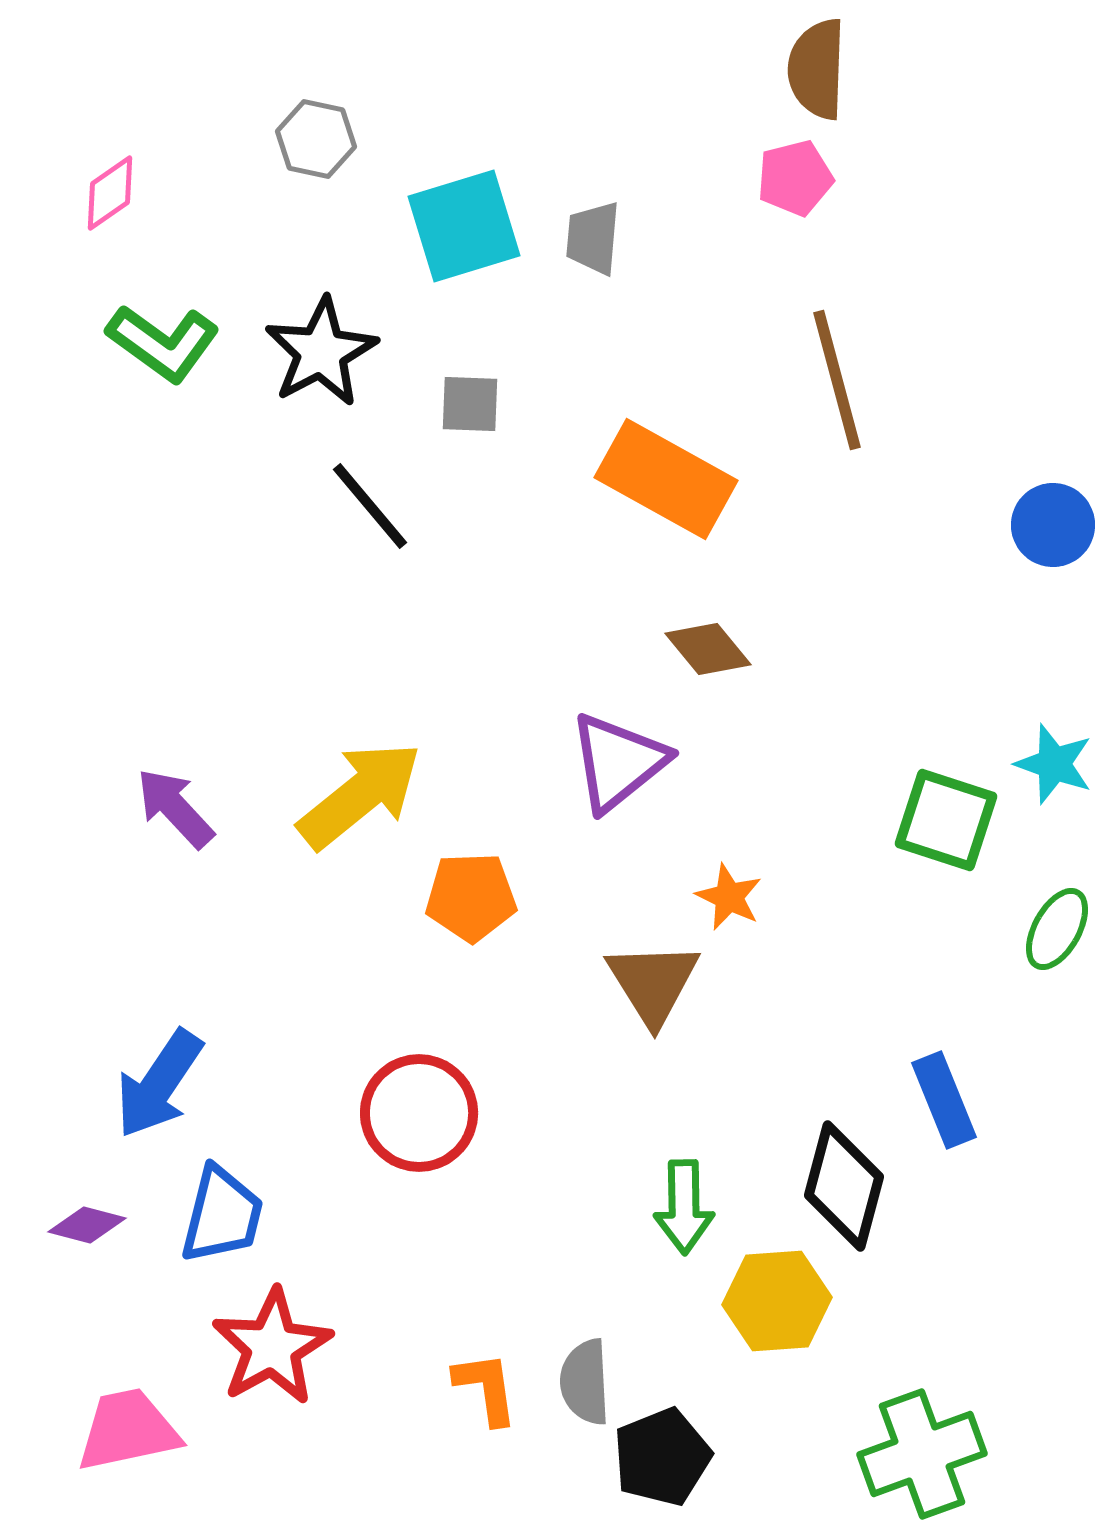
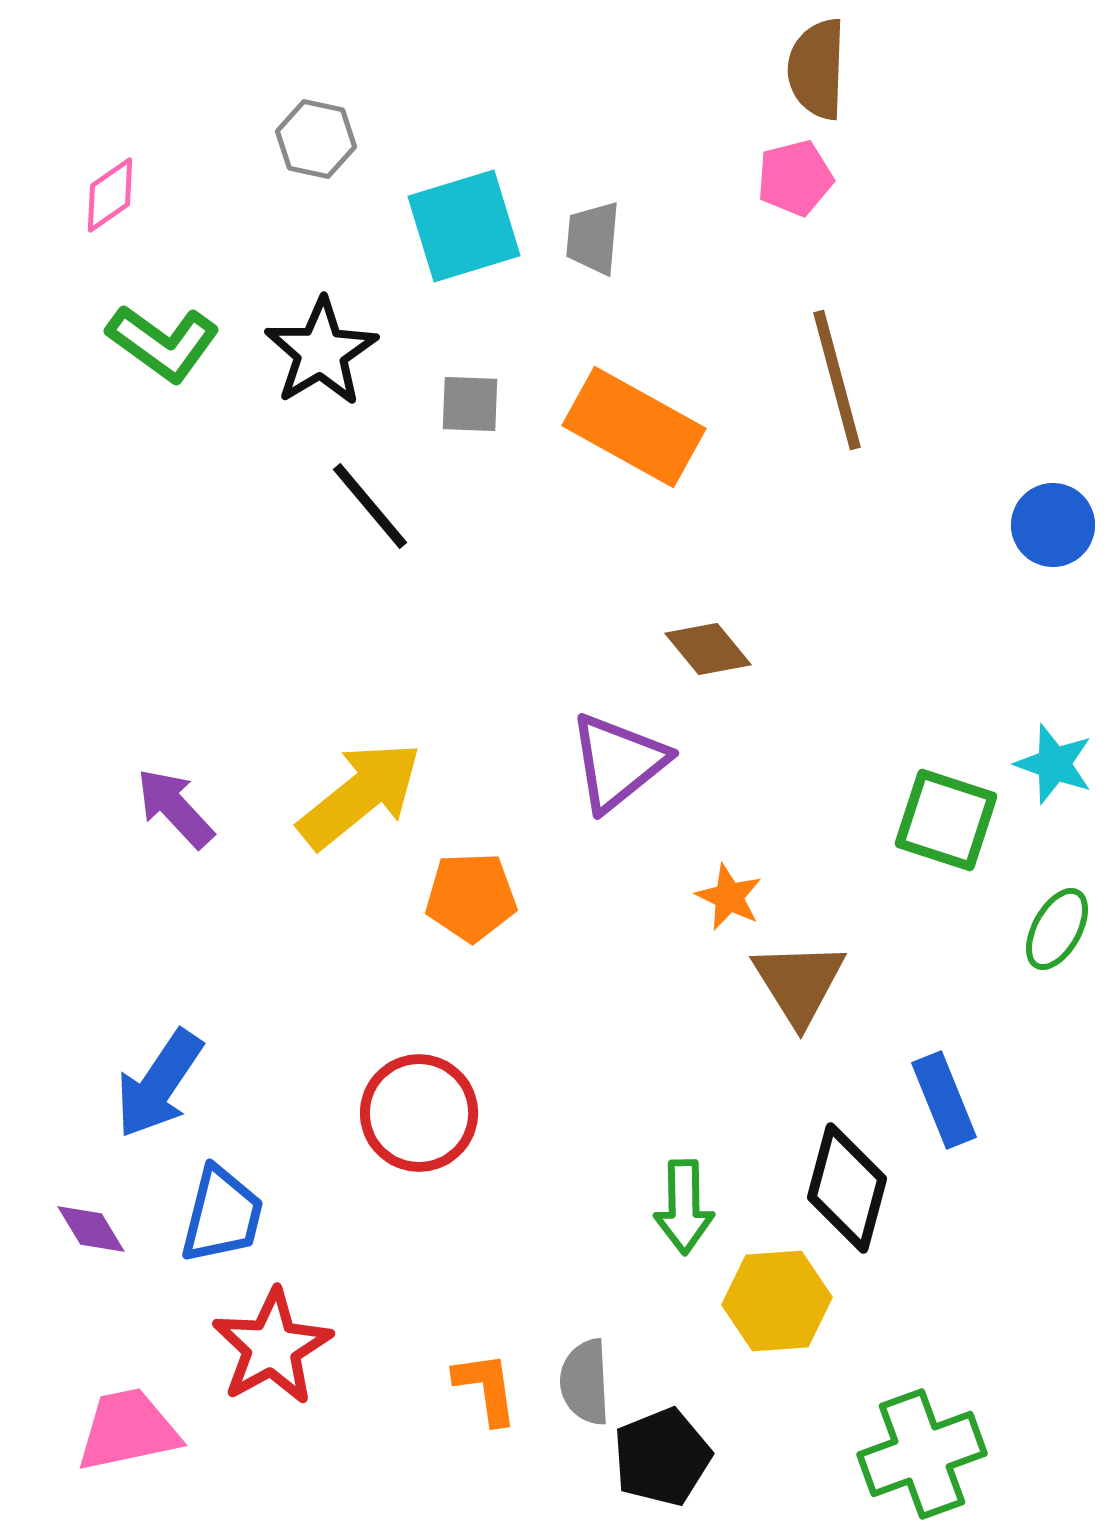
pink diamond: moved 2 px down
black star: rotated 3 degrees counterclockwise
orange rectangle: moved 32 px left, 52 px up
brown triangle: moved 146 px right
black diamond: moved 3 px right, 2 px down
purple diamond: moved 4 px right, 4 px down; rotated 44 degrees clockwise
